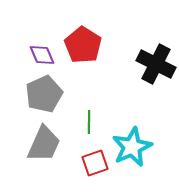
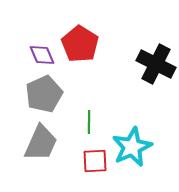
red pentagon: moved 3 px left, 1 px up
gray trapezoid: moved 3 px left, 1 px up
red square: moved 2 px up; rotated 16 degrees clockwise
